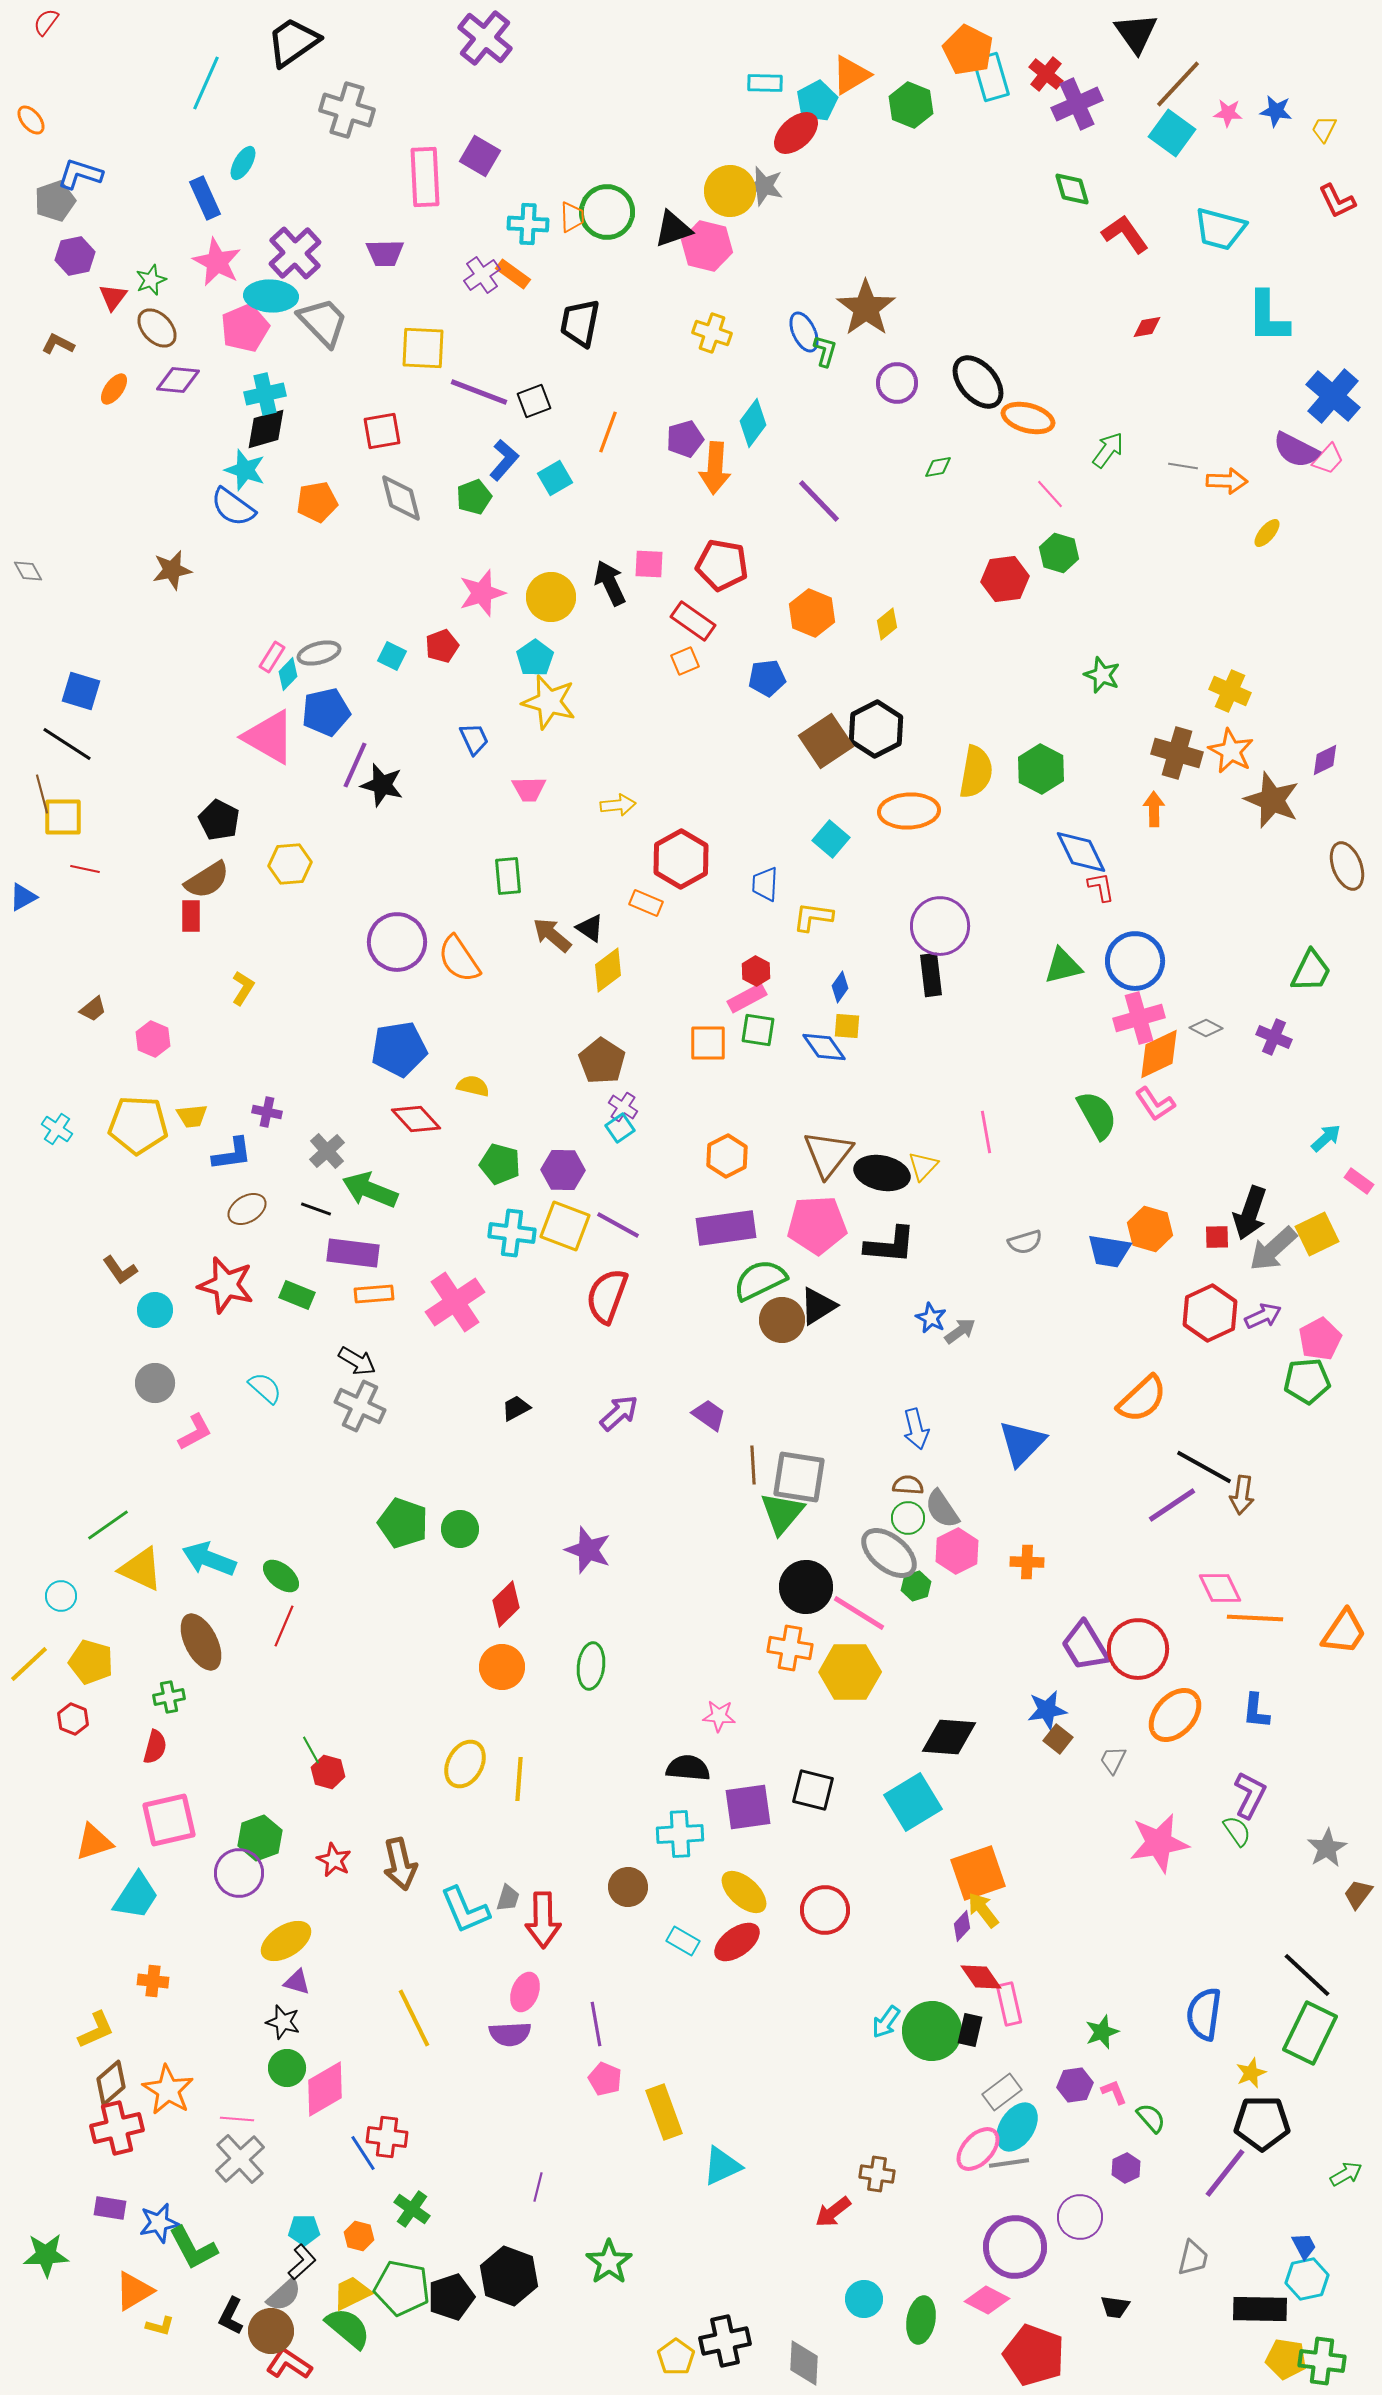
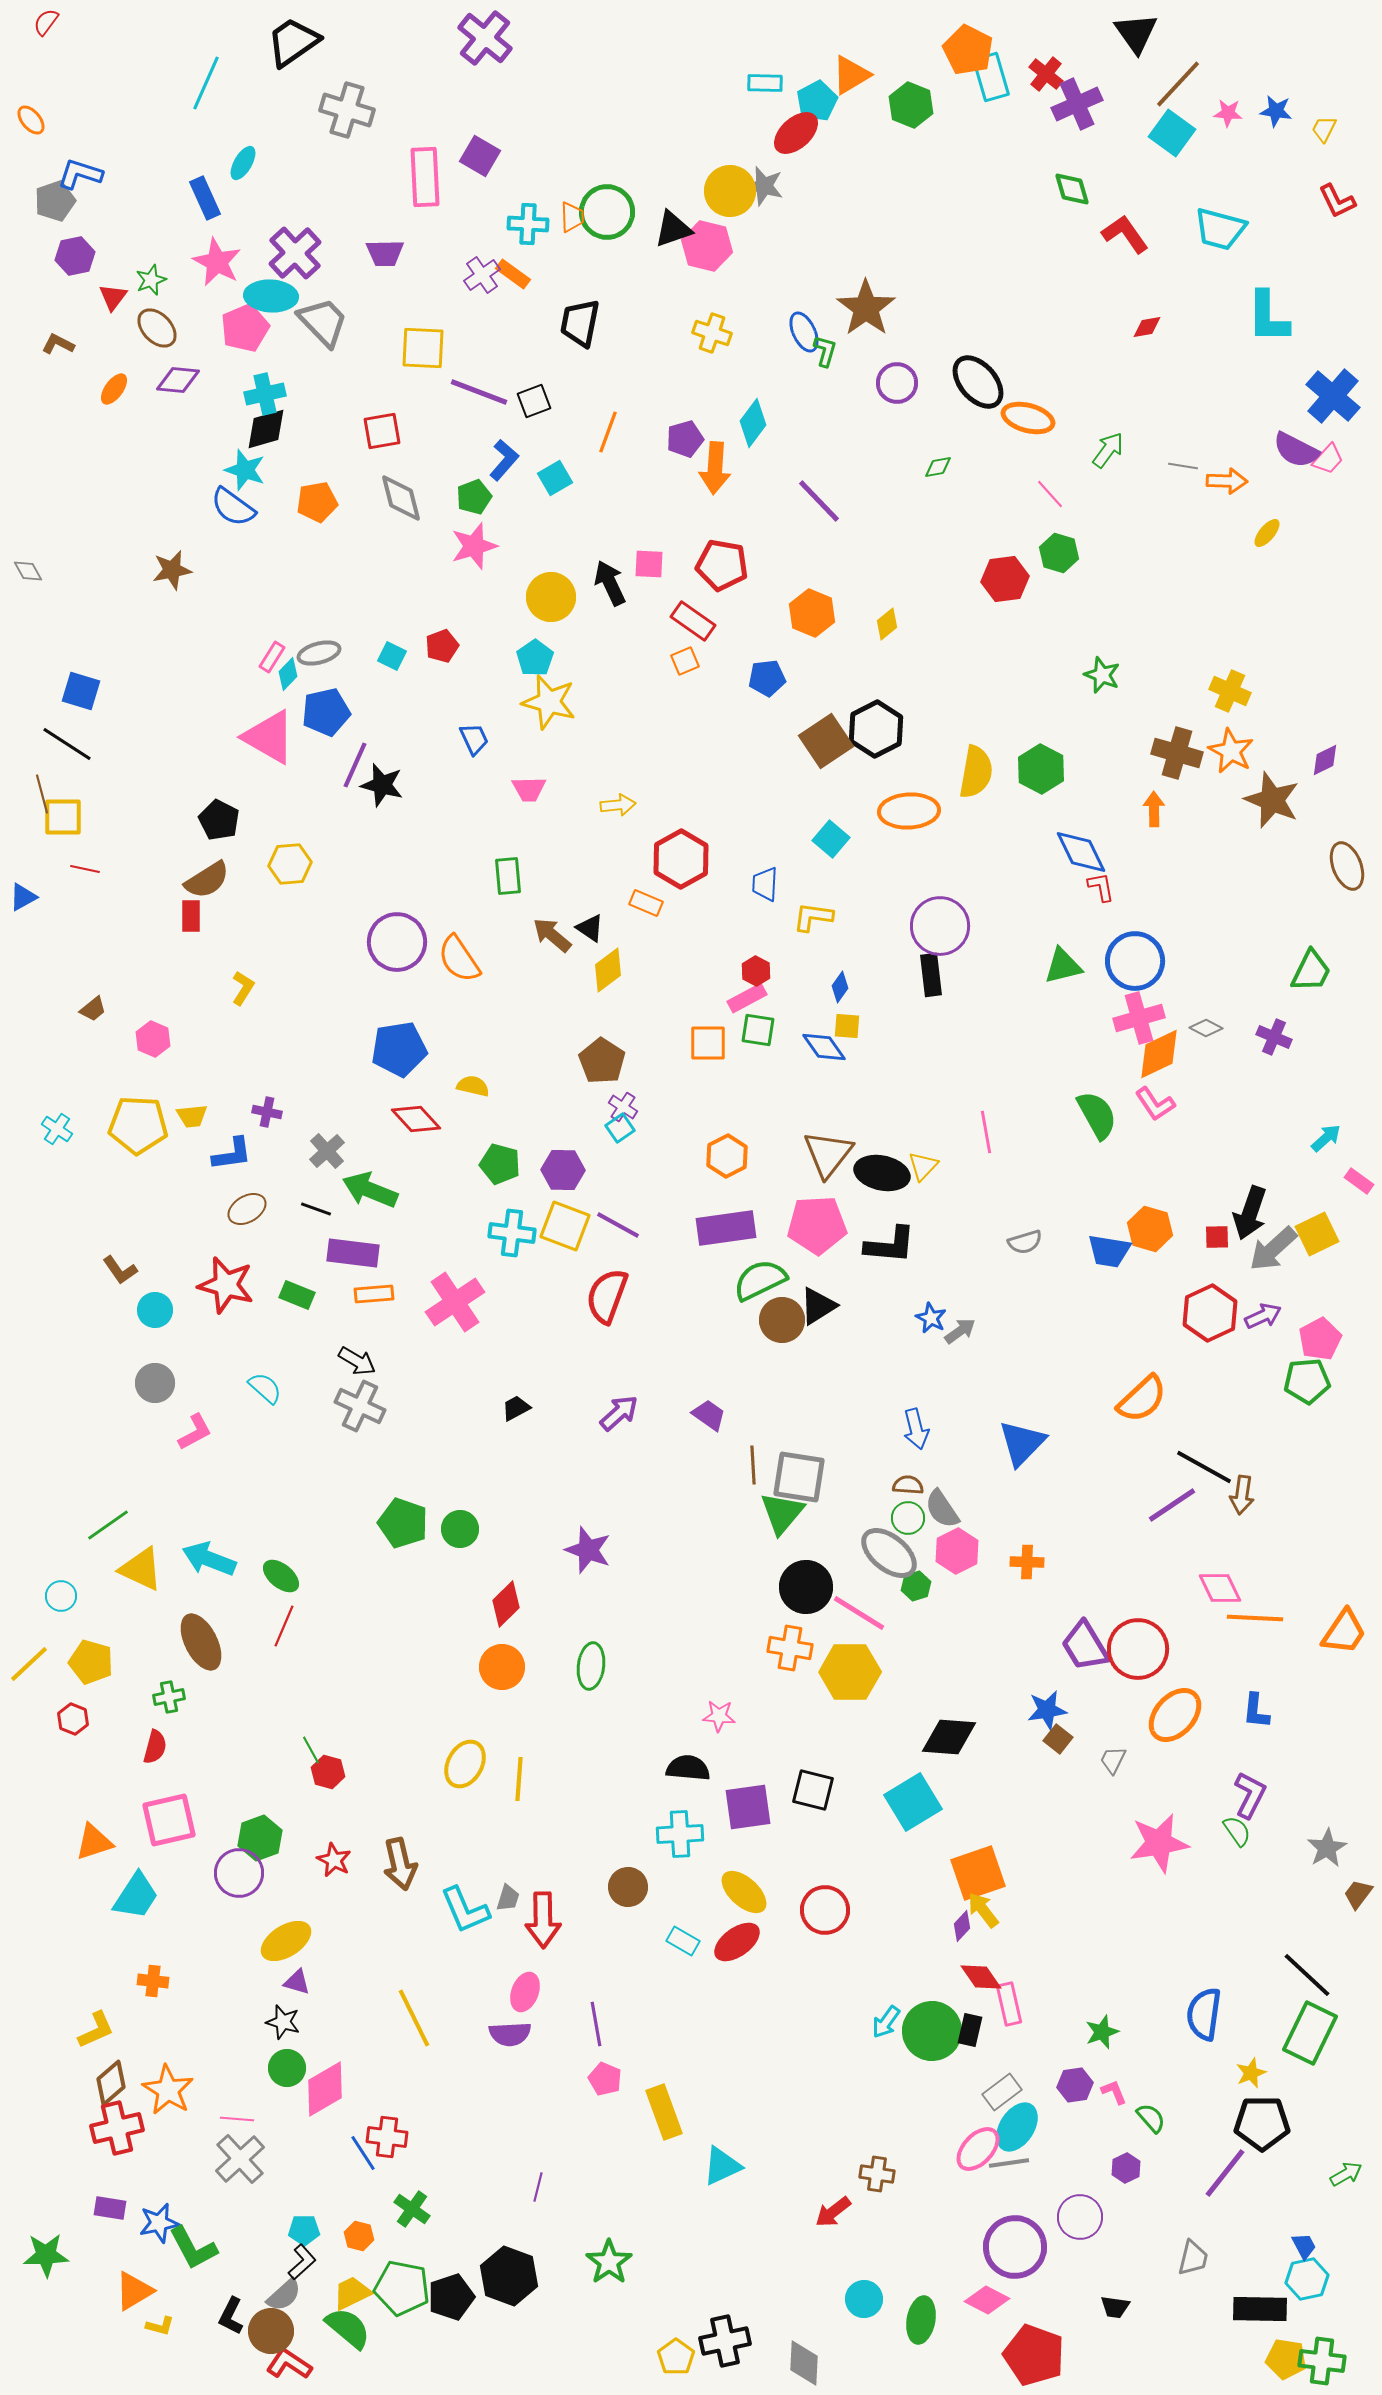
pink star at (482, 593): moved 8 px left, 47 px up
